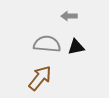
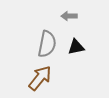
gray semicircle: rotated 96 degrees clockwise
